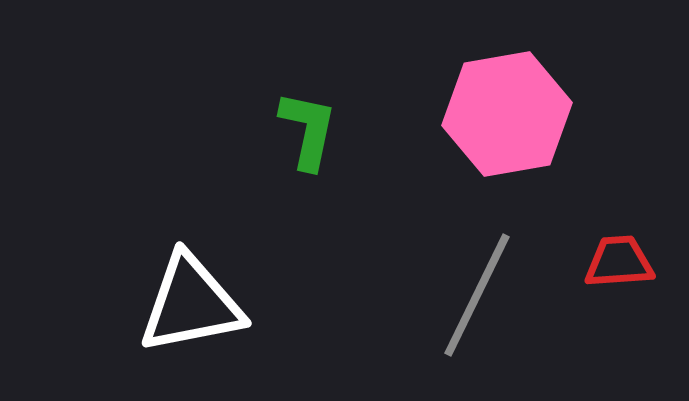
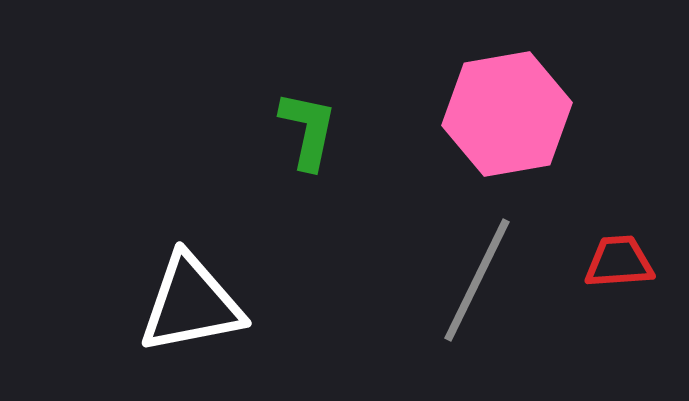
gray line: moved 15 px up
